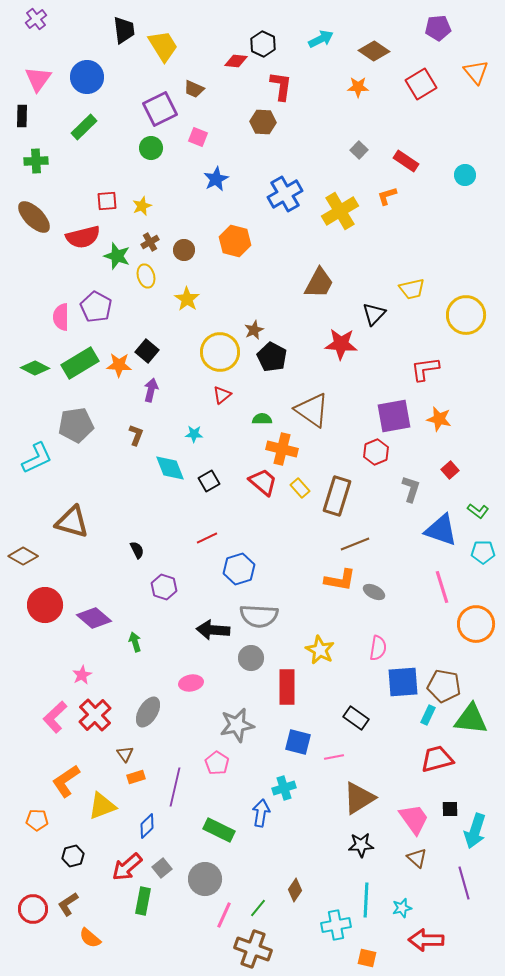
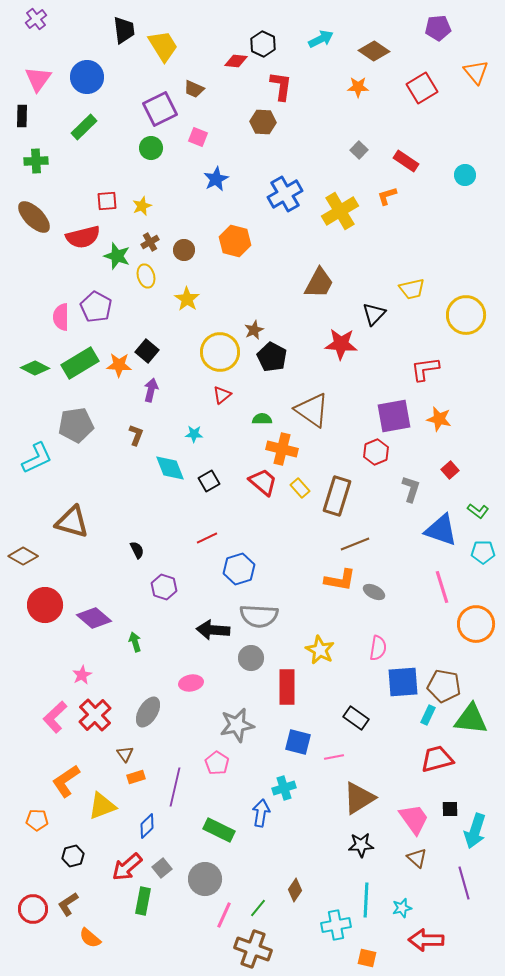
red square at (421, 84): moved 1 px right, 4 px down
